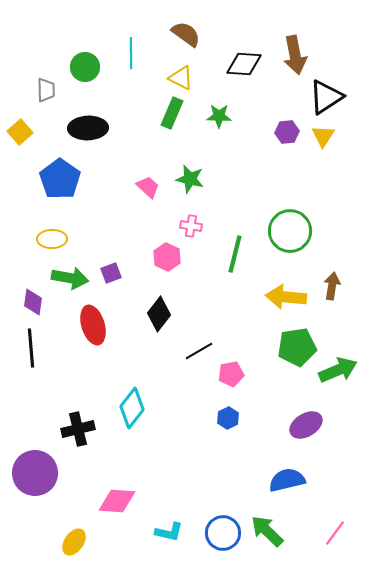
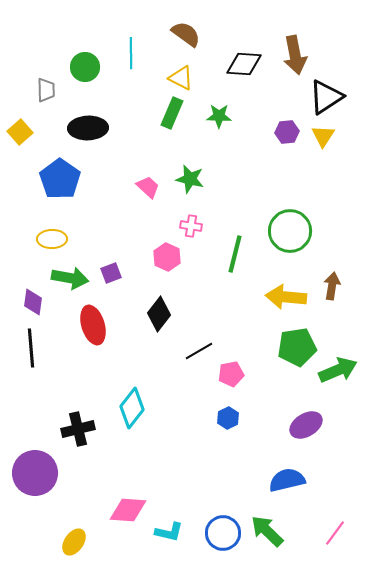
pink diamond at (117, 501): moved 11 px right, 9 px down
